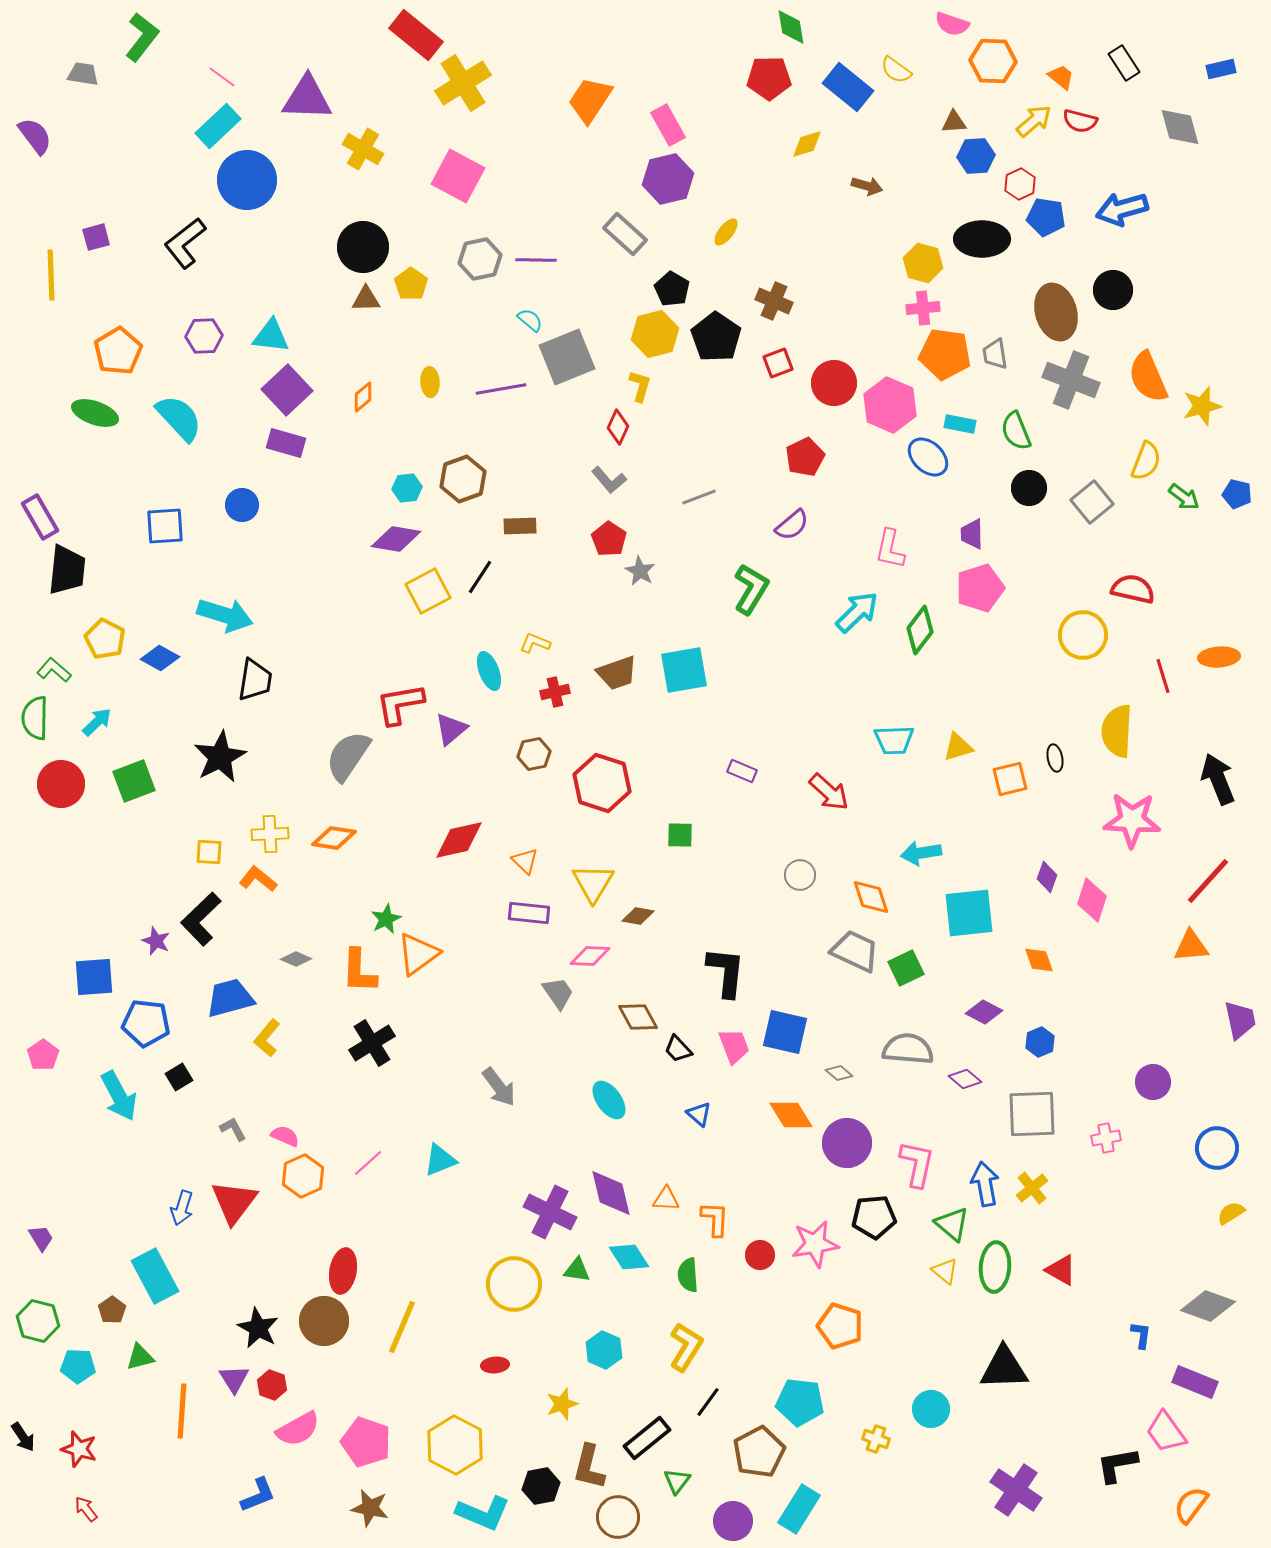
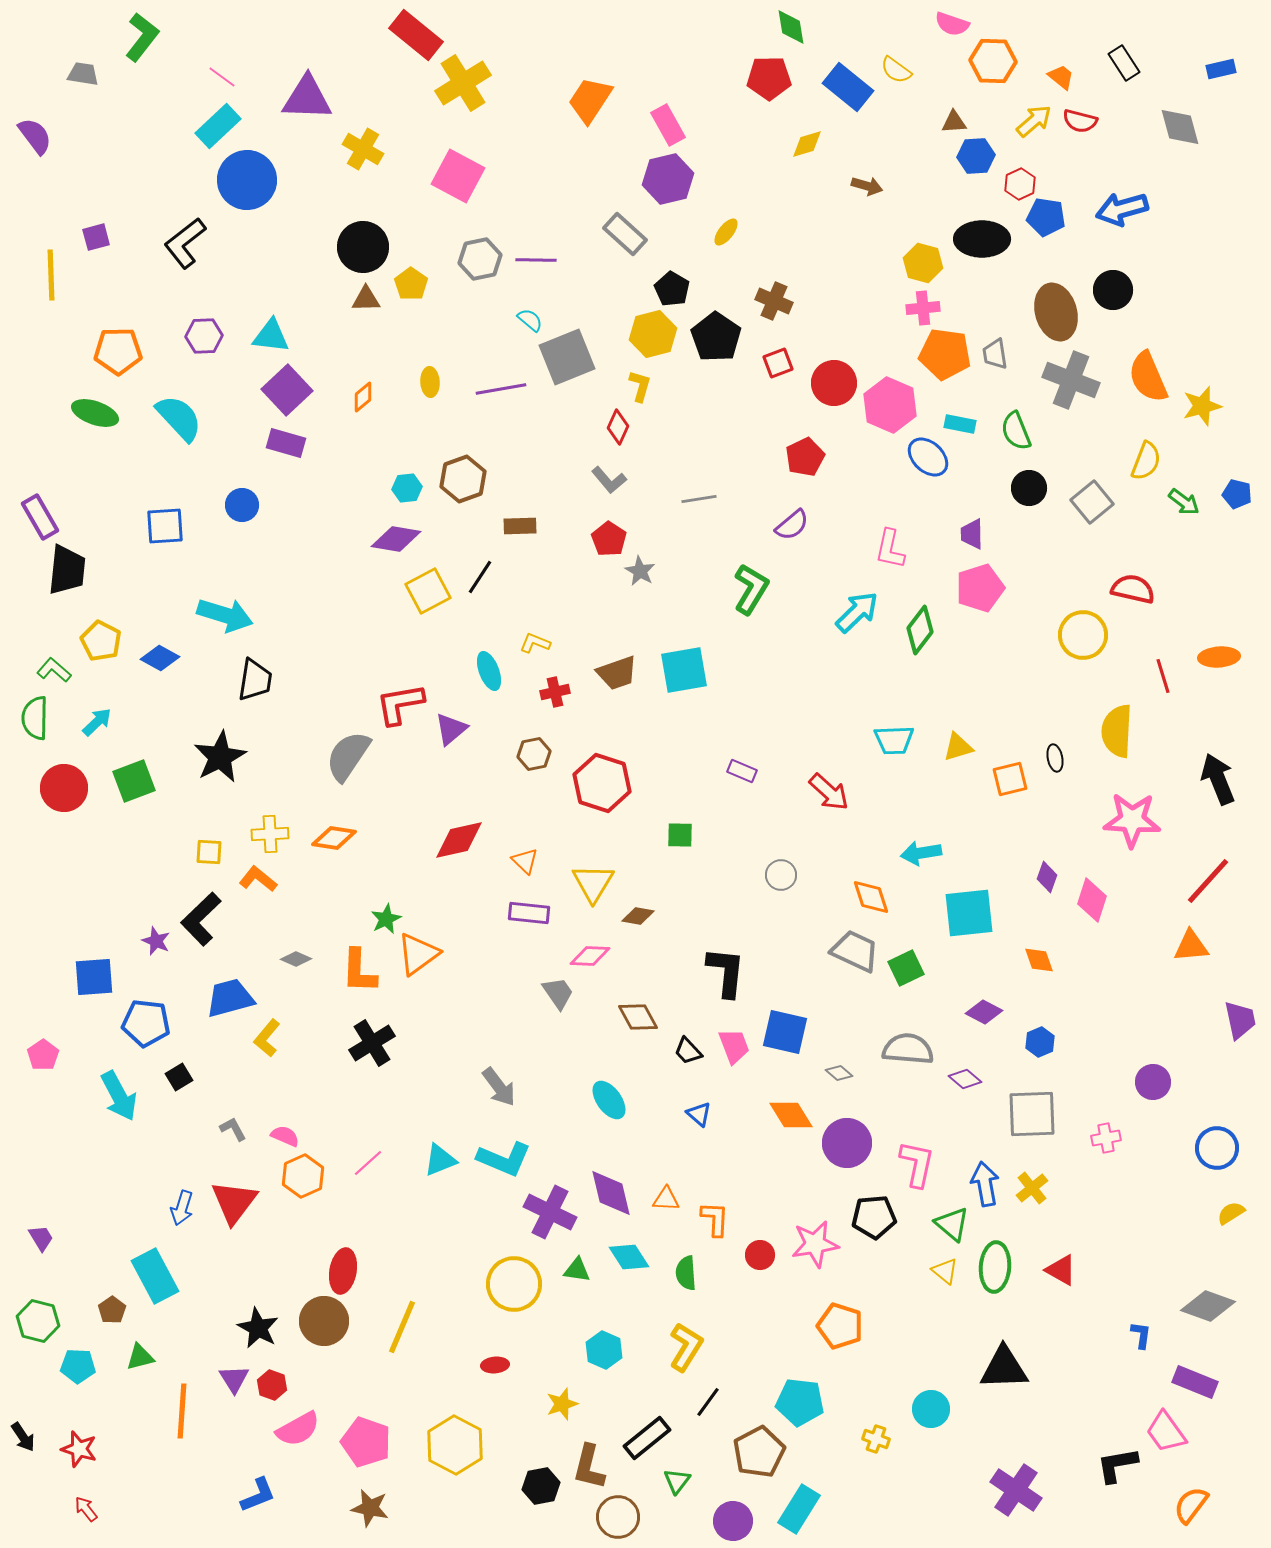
yellow hexagon at (655, 334): moved 2 px left
orange pentagon at (118, 351): rotated 30 degrees clockwise
gray line at (699, 497): moved 2 px down; rotated 12 degrees clockwise
green arrow at (1184, 497): moved 5 px down
yellow pentagon at (105, 639): moved 4 px left, 2 px down
red circle at (61, 784): moved 3 px right, 4 px down
gray circle at (800, 875): moved 19 px left
black trapezoid at (678, 1049): moved 10 px right, 2 px down
green semicircle at (688, 1275): moved 2 px left, 2 px up
cyan L-shape at (483, 1513): moved 21 px right, 354 px up
